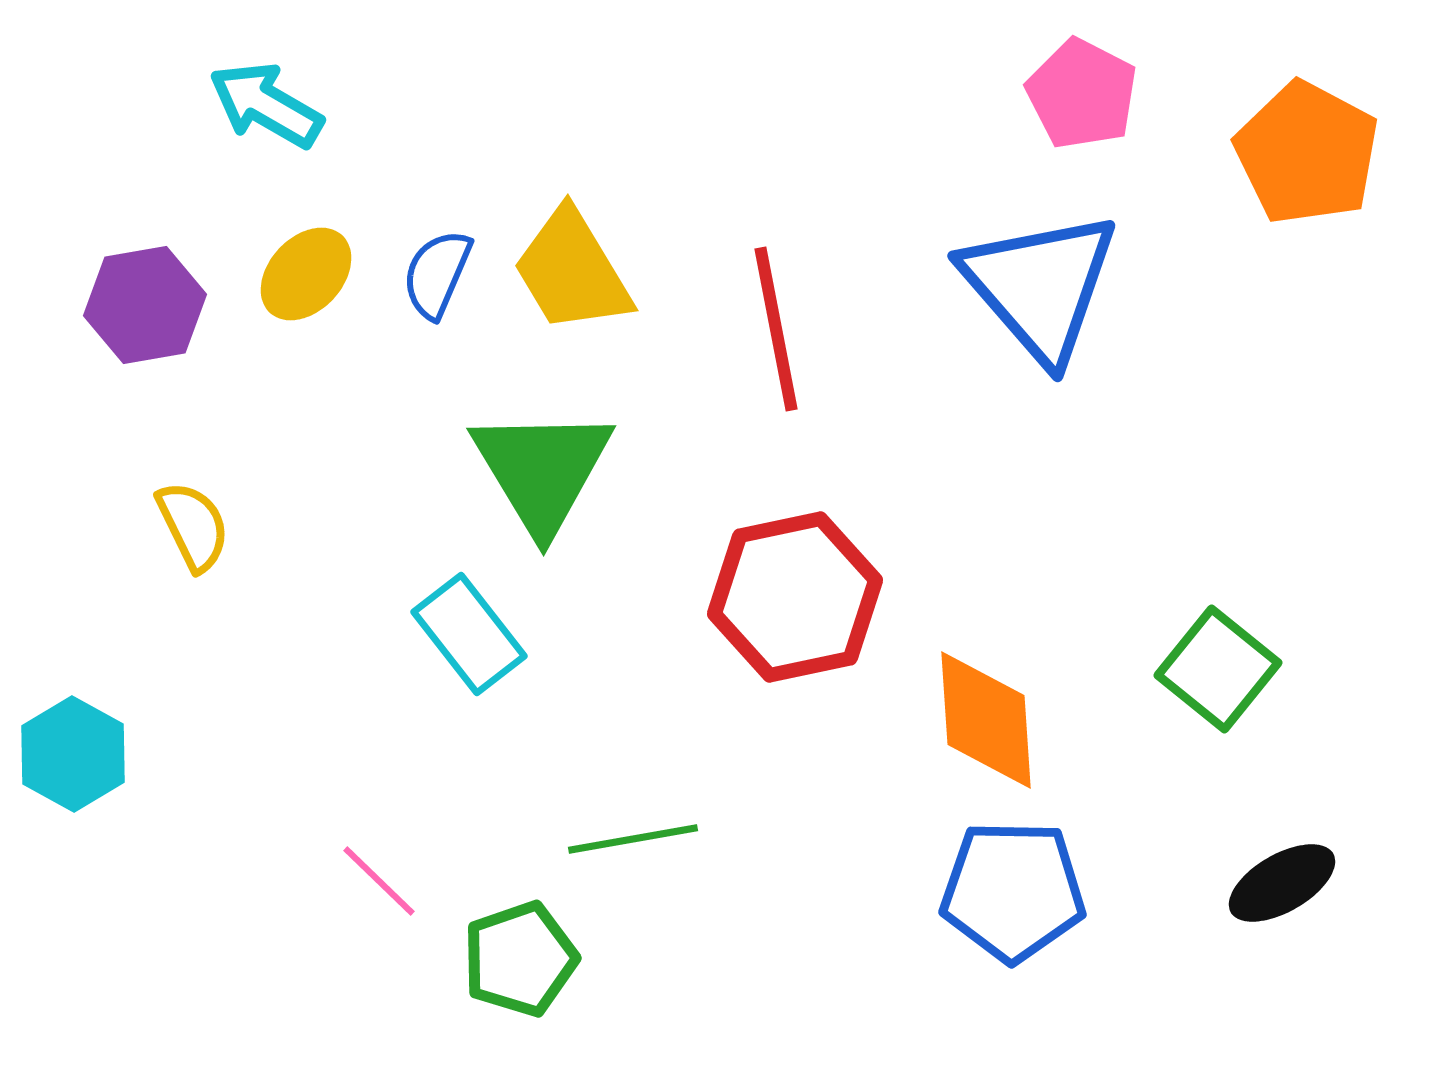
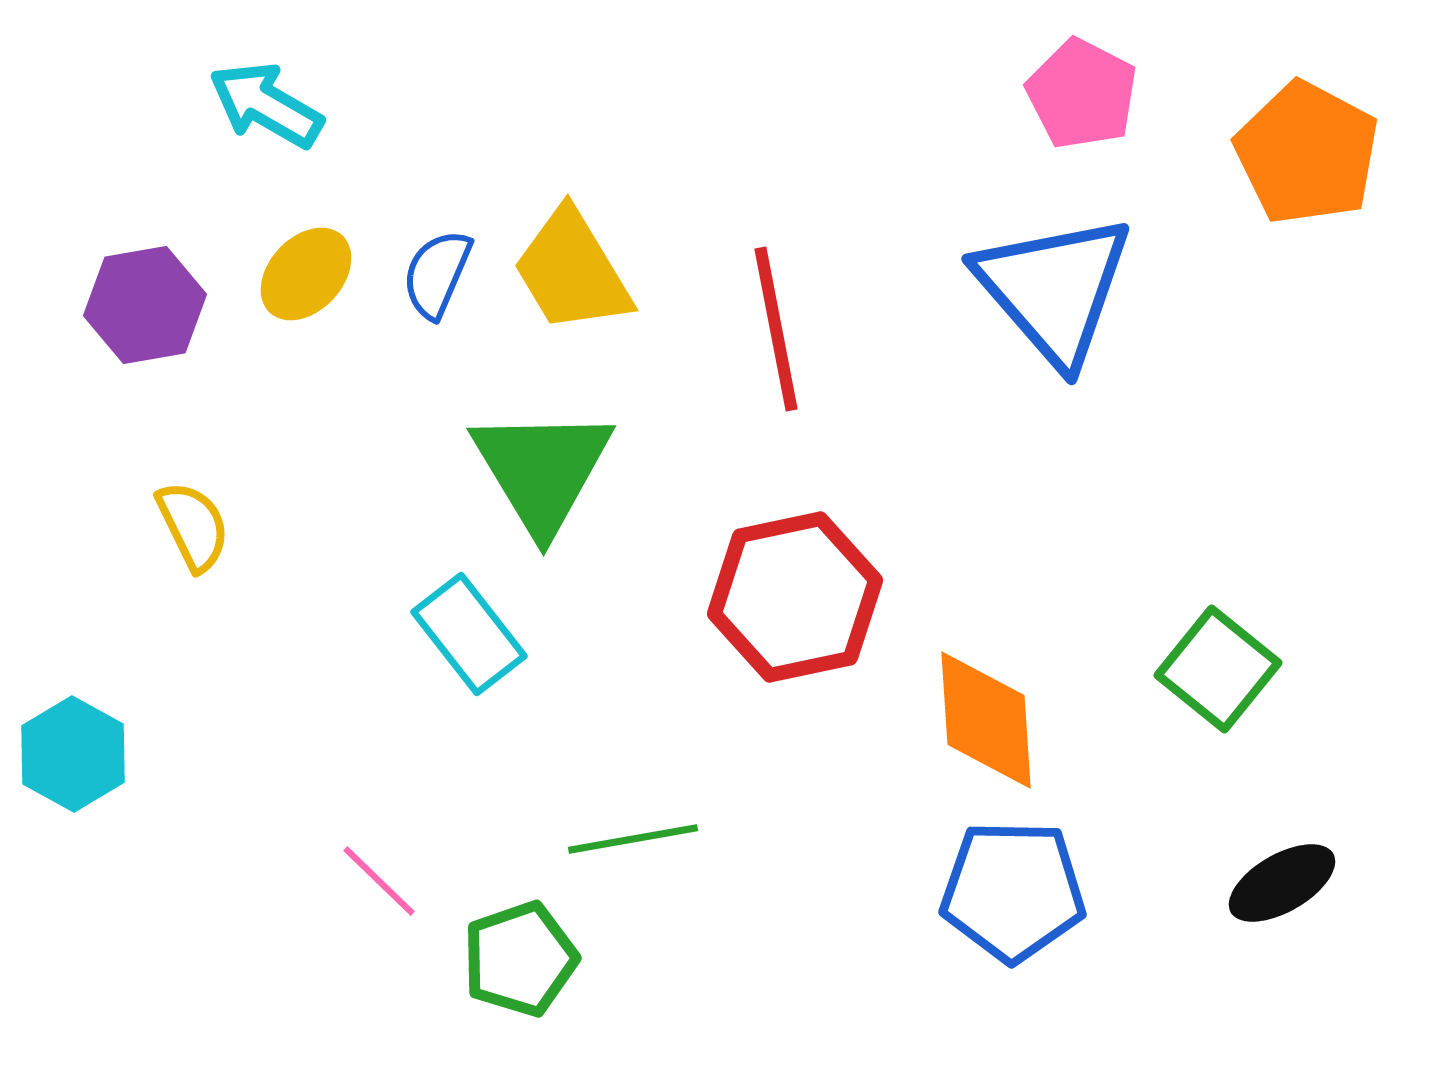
blue triangle: moved 14 px right, 3 px down
